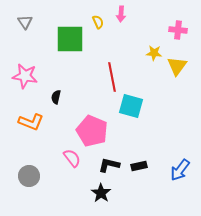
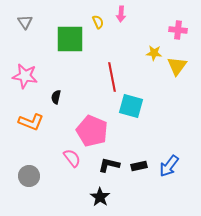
blue arrow: moved 11 px left, 4 px up
black star: moved 1 px left, 4 px down
